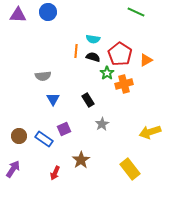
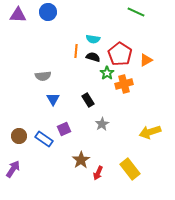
red arrow: moved 43 px right
